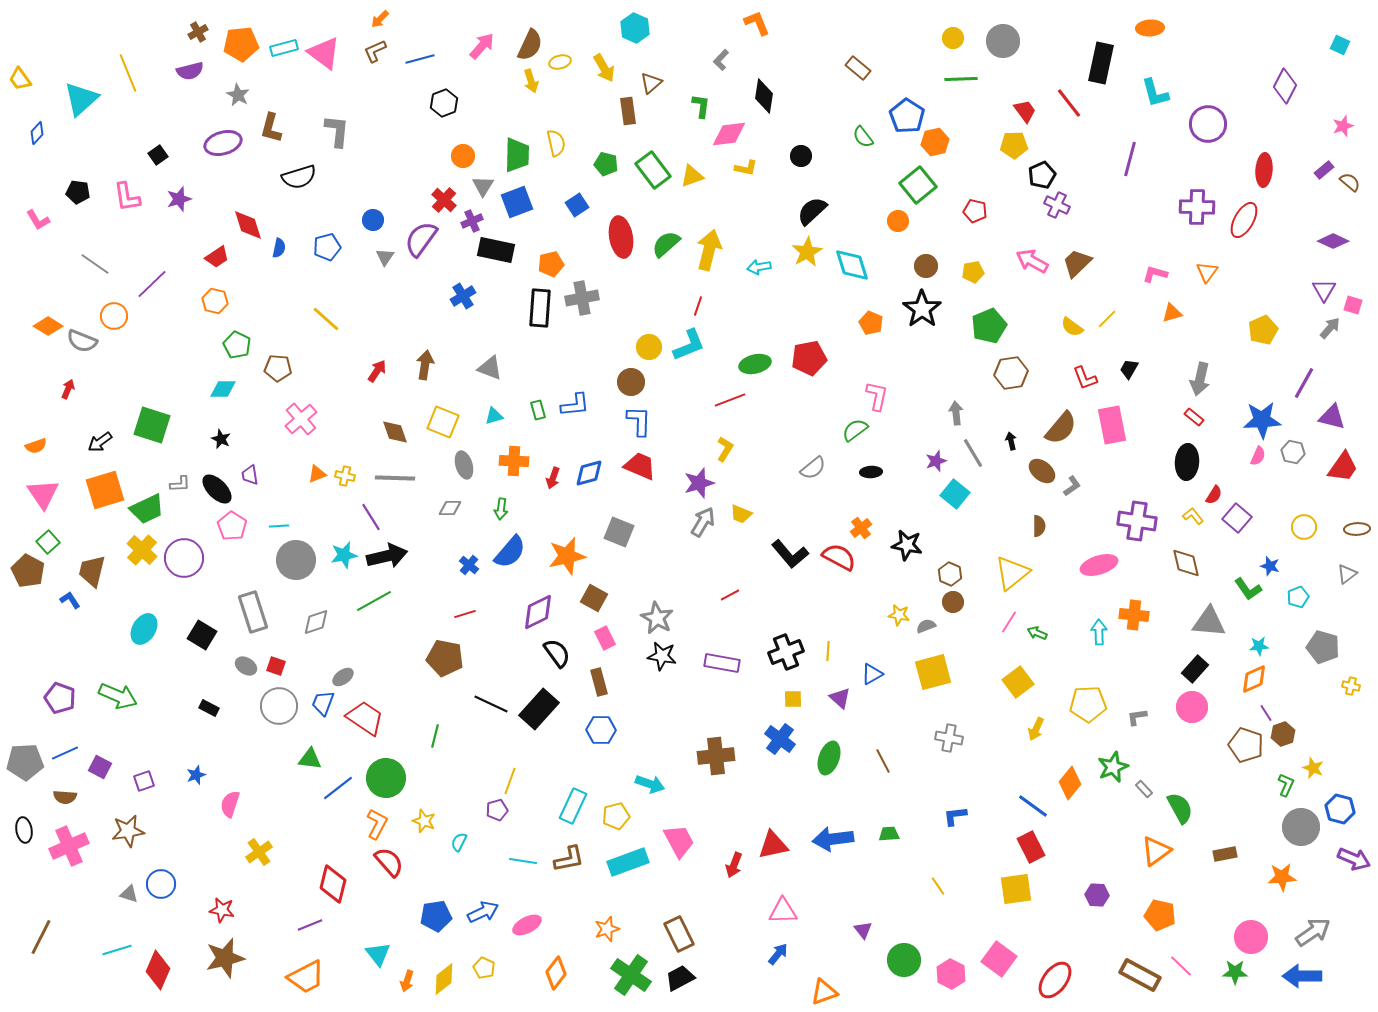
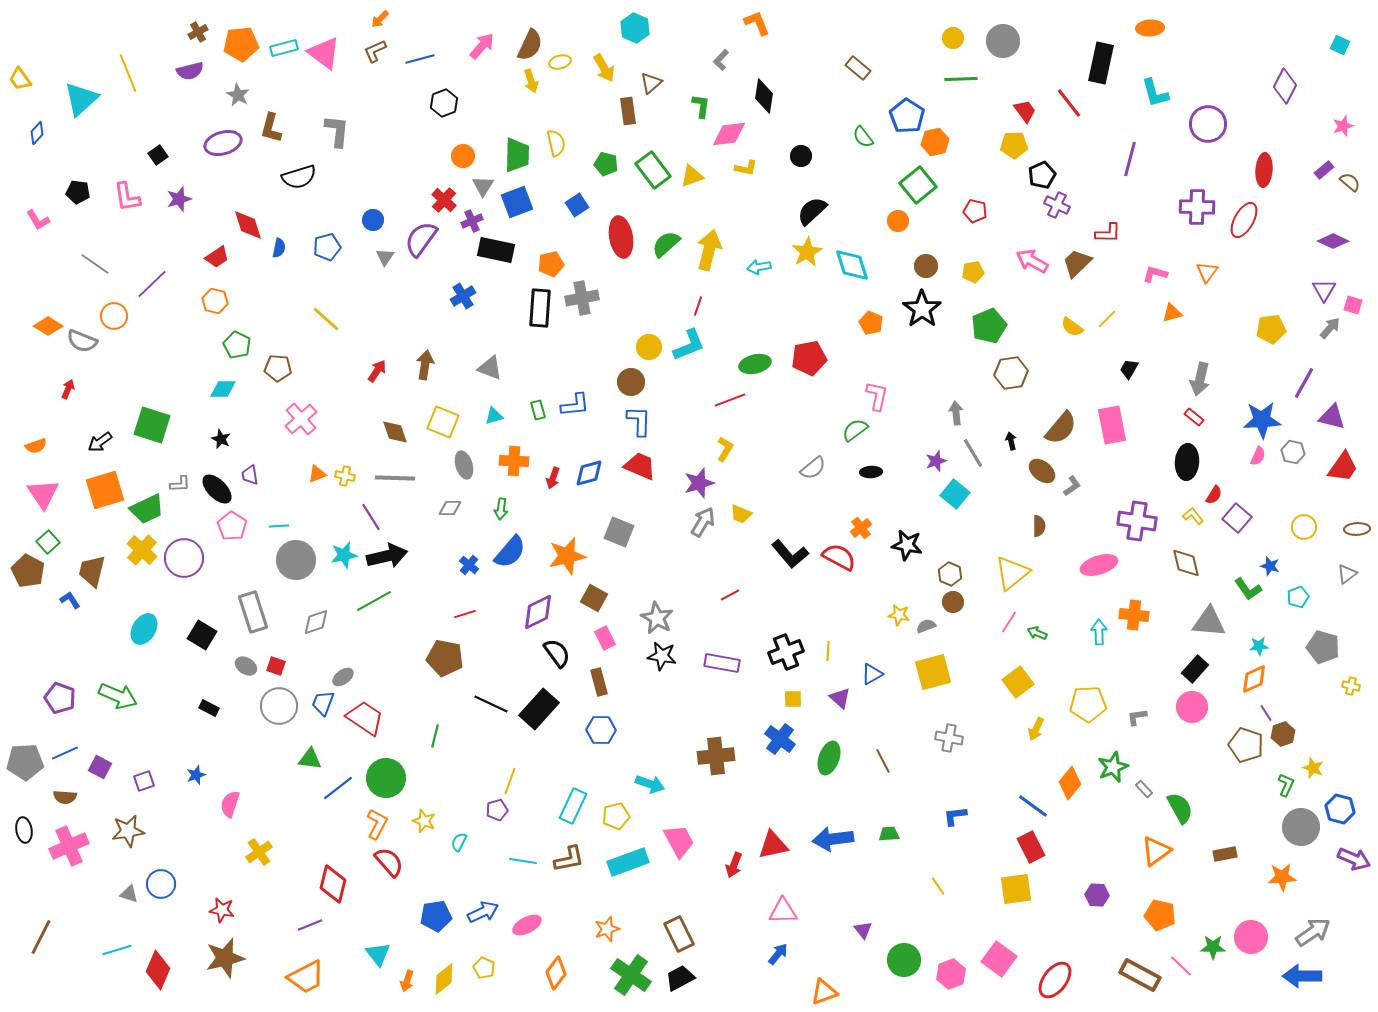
yellow pentagon at (1263, 330): moved 8 px right, 1 px up; rotated 16 degrees clockwise
red L-shape at (1085, 378): moved 23 px right, 145 px up; rotated 68 degrees counterclockwise
green star at (1235, 972): moved 22 px left, 25 px up
pink hexagon at (951, 974): rotated 12 degrees clockwise
